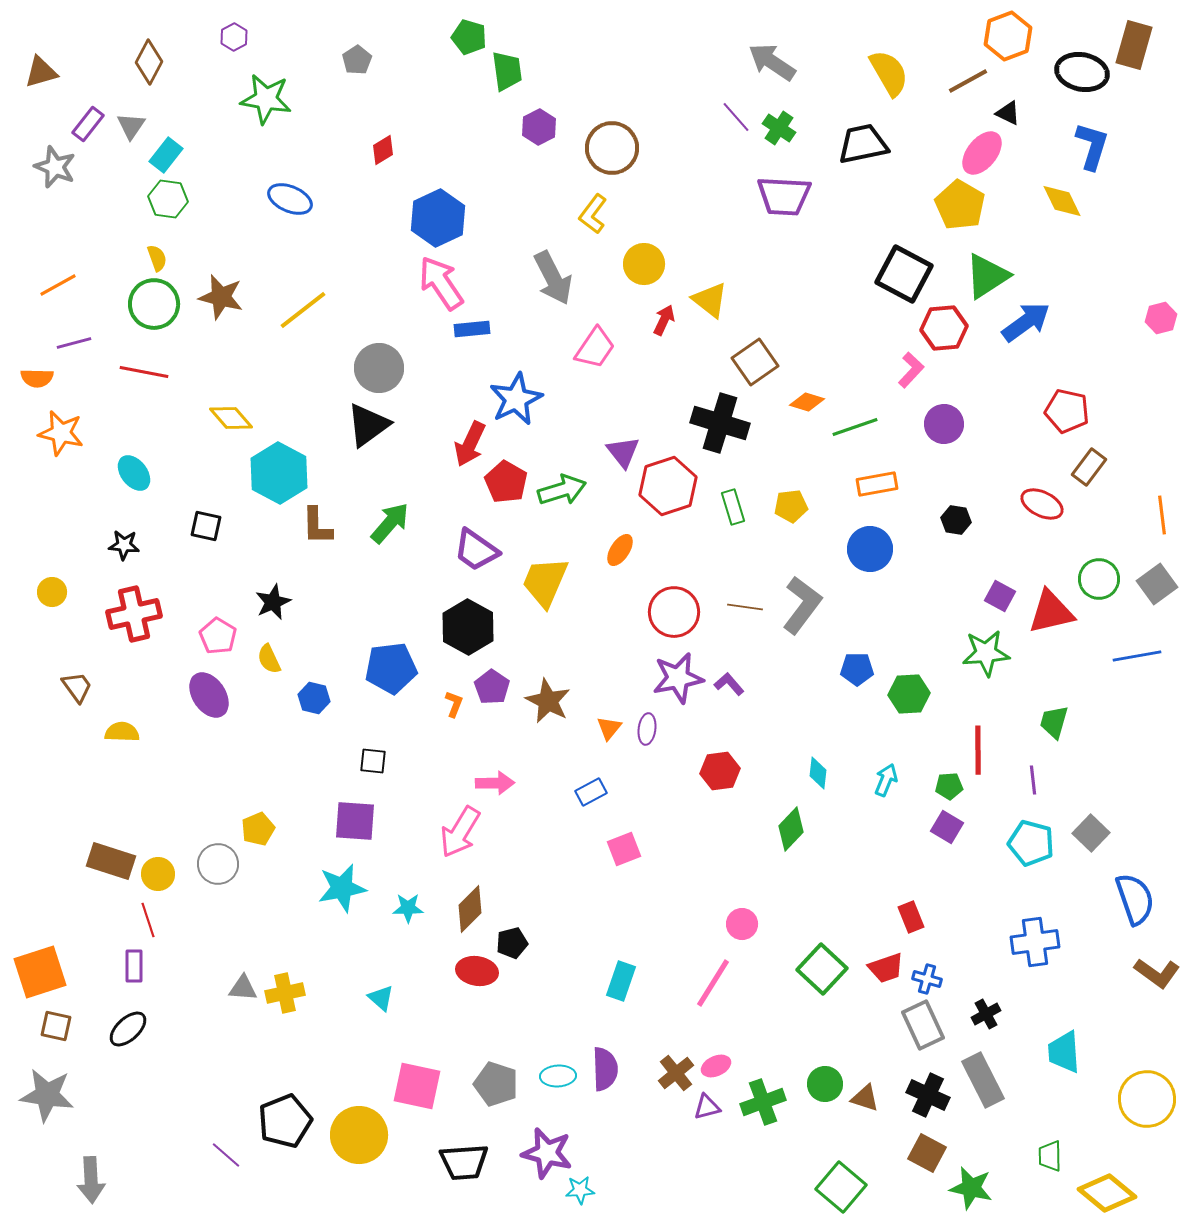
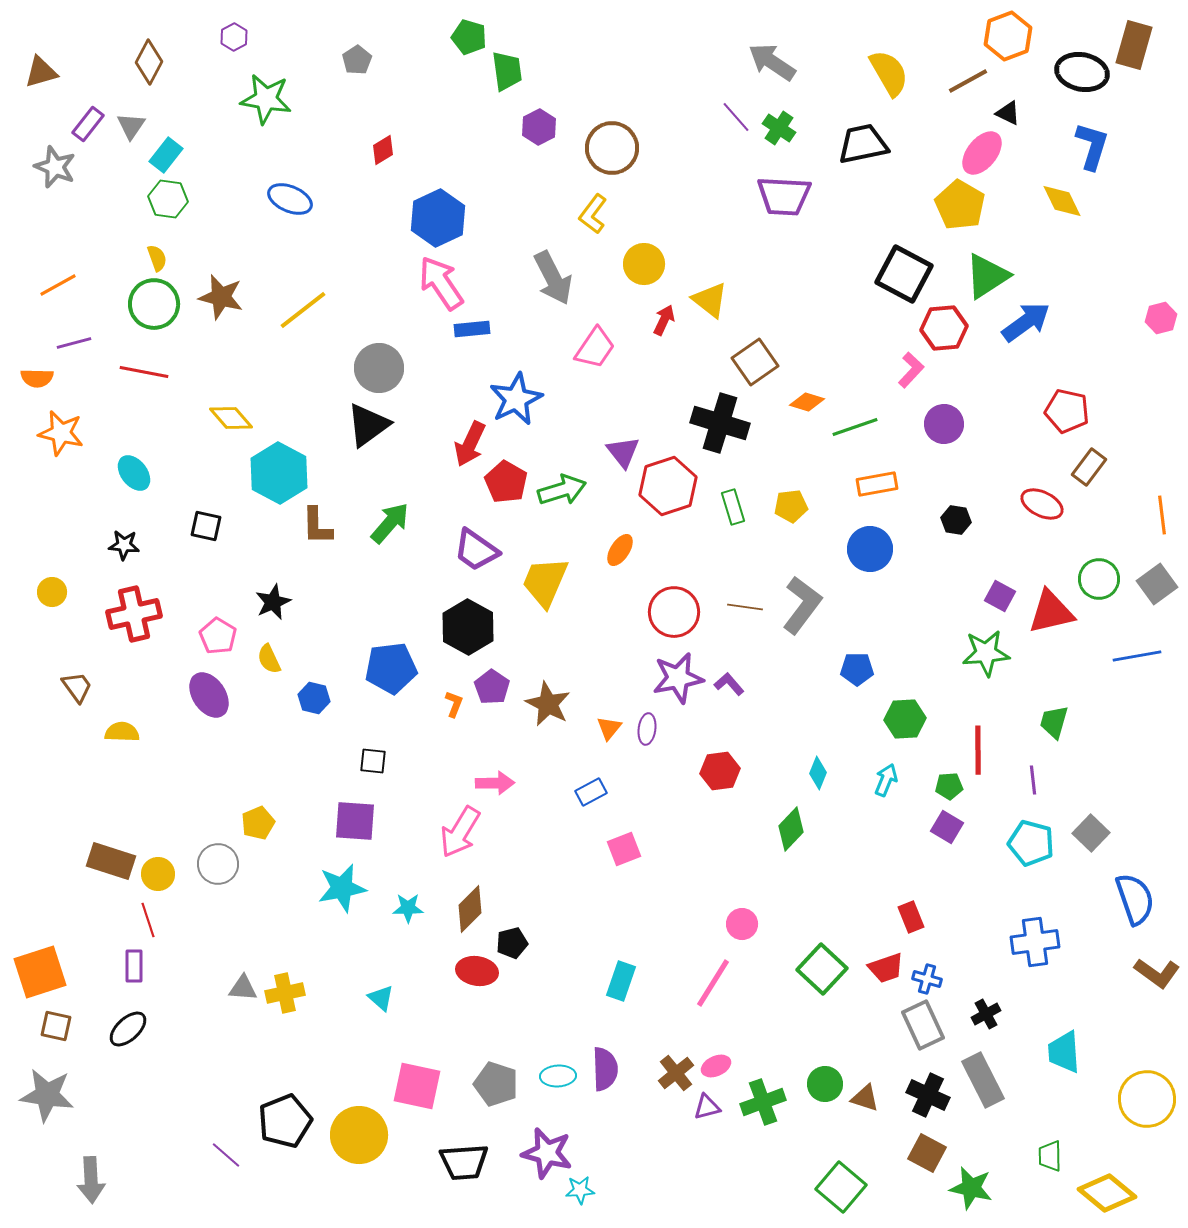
green hexagon at (909, 694): moved 4 px left, 25 px down
brown star at (548, 701): moved 3 px down
cyan diamond at (818, 773): rotated 16 degrees clockwise
yellow pentagon at (258, 829): moved 6 px up
